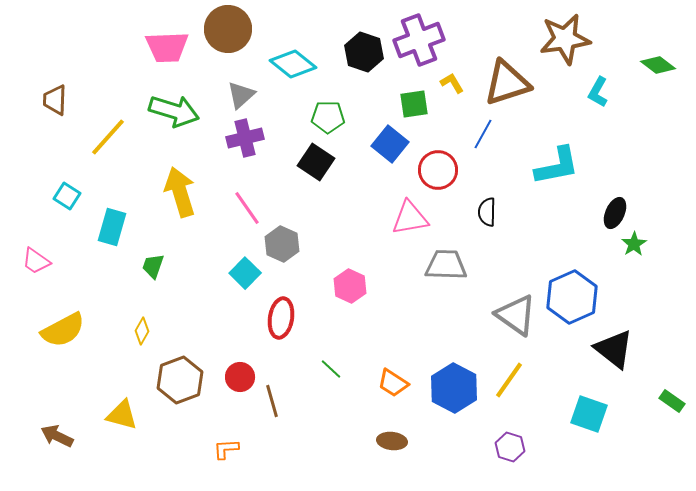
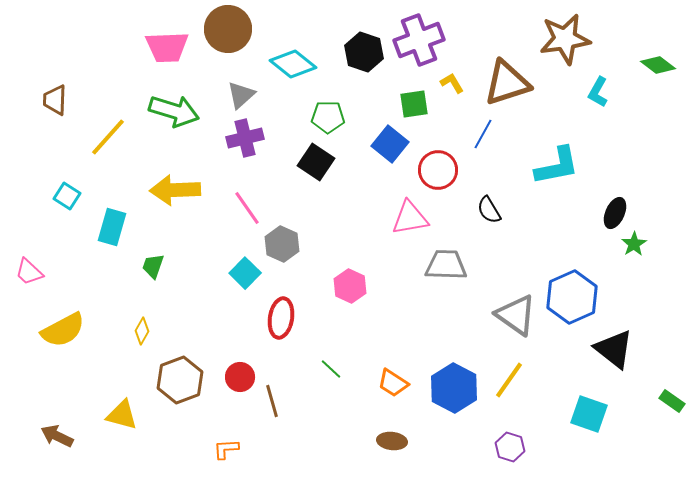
yellow arrow at (180, 192): moved 5 px left, 2 px up; rotated 75 degrees counterclockwise
black semicircle at (487, 212): moved 2 px right, 2 px up; rotated 32 degrees counterclockwise
pink trapezoid at (36, 261): moved 7 px left, 11 px down; rotated 8 degrees clockwise
